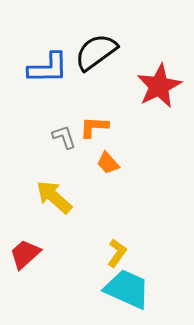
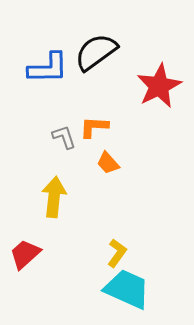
yellow arrow: rotated 54 degrees clockwise
